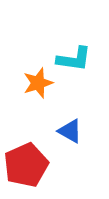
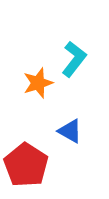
cyan L-shape: rotated 60 degrees counterclockwise
red pentagon: rotated 15 degrees counterclockwise
